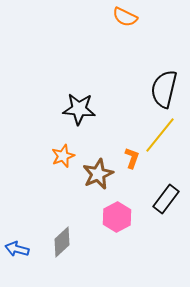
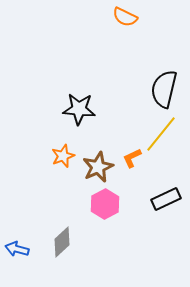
yellow line: moved 1 px right, 1 px up
orange L-shape: rotated 135 degrees counterclockwise
brown star: moved 7 px up
black rectangle: rotated 28 degrees clockwise
pink hexagon: moved 12 px left, 13 px up
